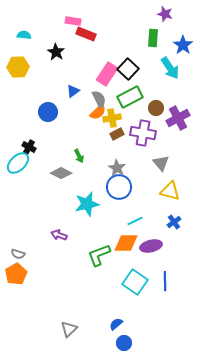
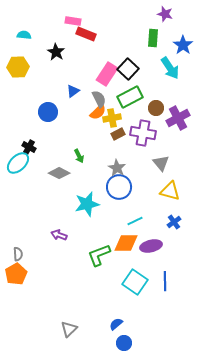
brown rectangle at (117, 134): moved 1 px right
gray diamond at (61, 173): moved 2 px left
gray semicircle at (18, 254): rotated 112 degrees counterclockwise
